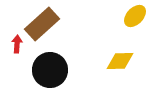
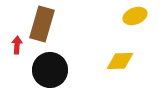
yellow ellipse: rotated 25 degrees clockwise
brown rectangle: rotated 32 degrees counterclockwise
red arrow: moved 1 px down
